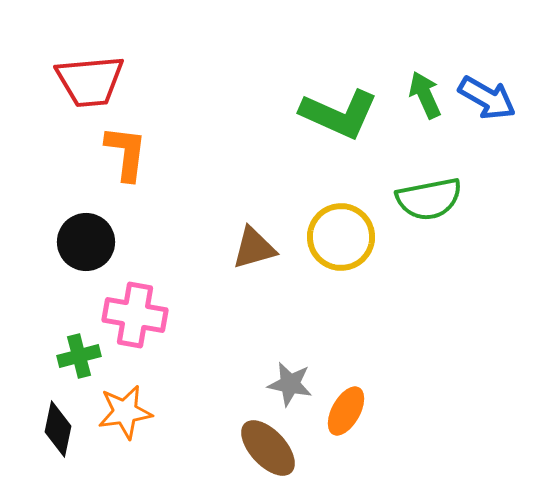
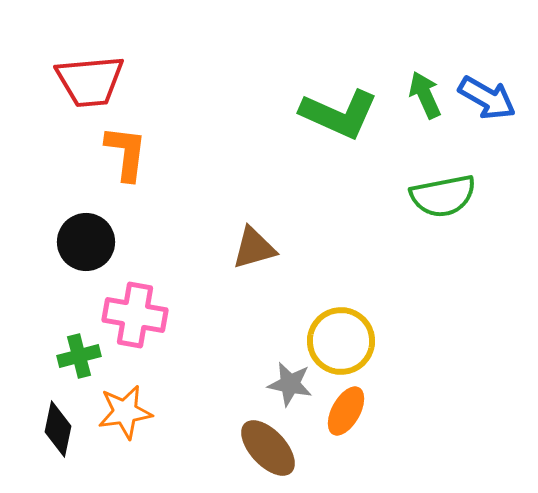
green semicircle: moved 14 px right, 3 px up
yellow circle: moved 104 px down
